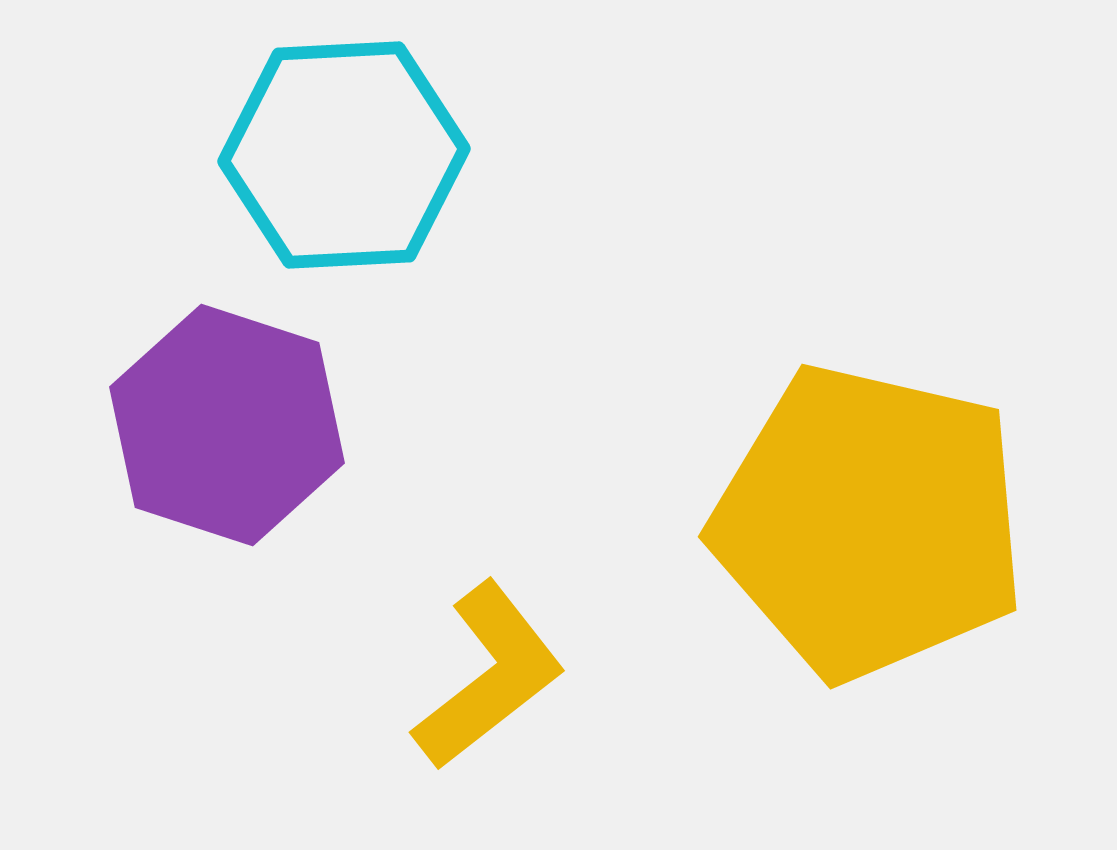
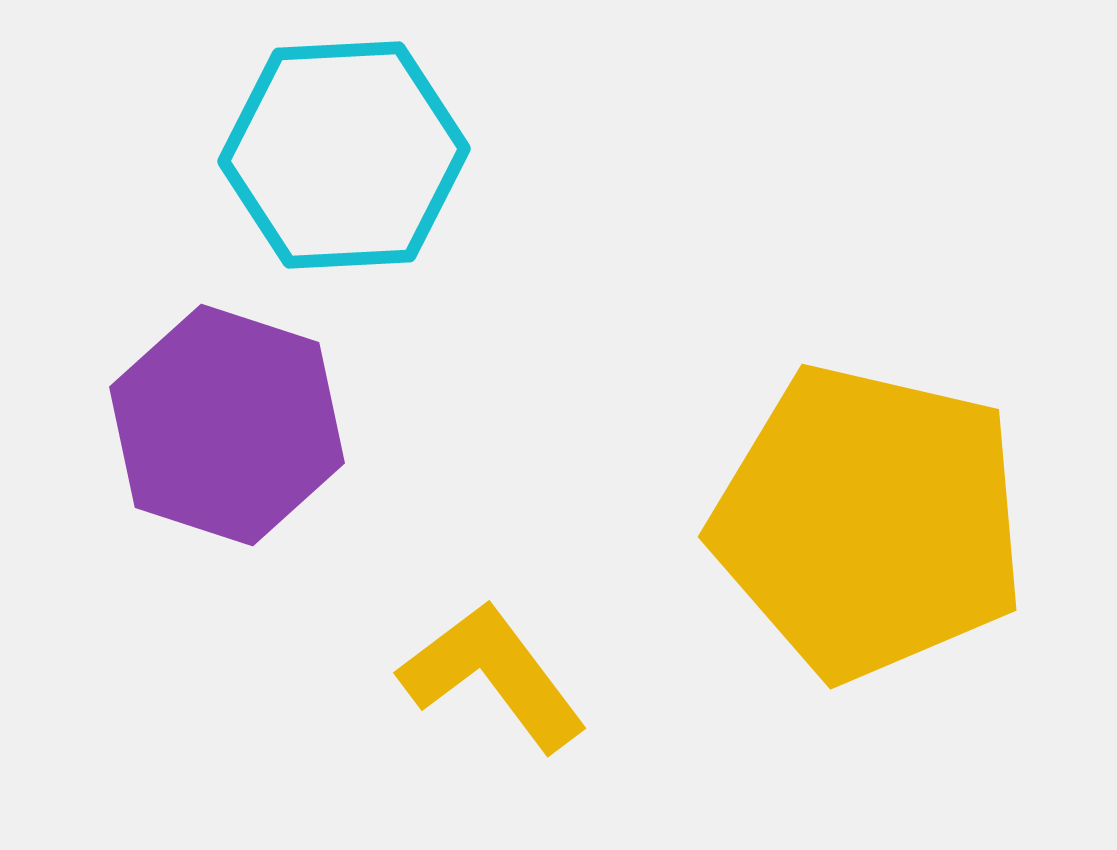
yellow L-shape: moved 4 px right; rotated 89 degrees counterclockwise
